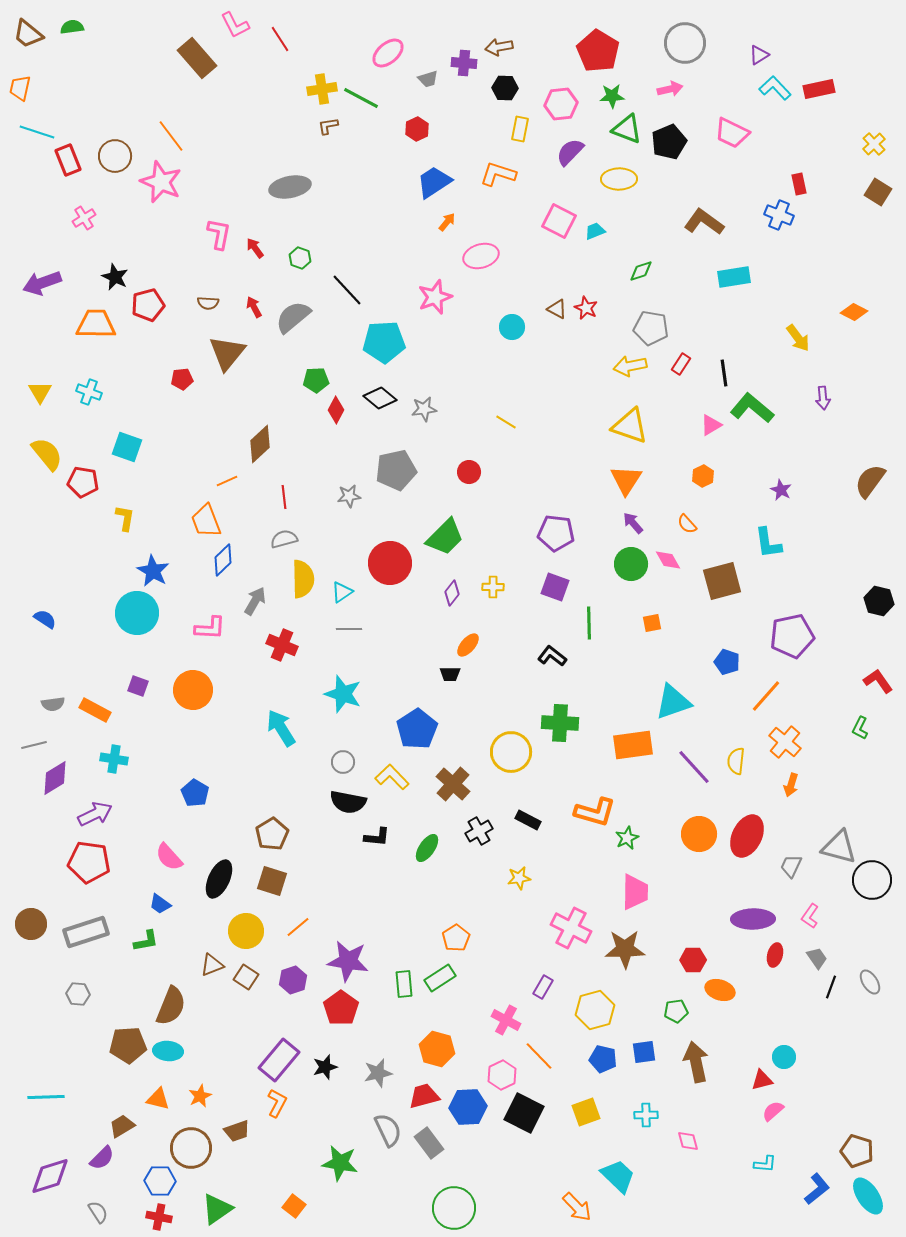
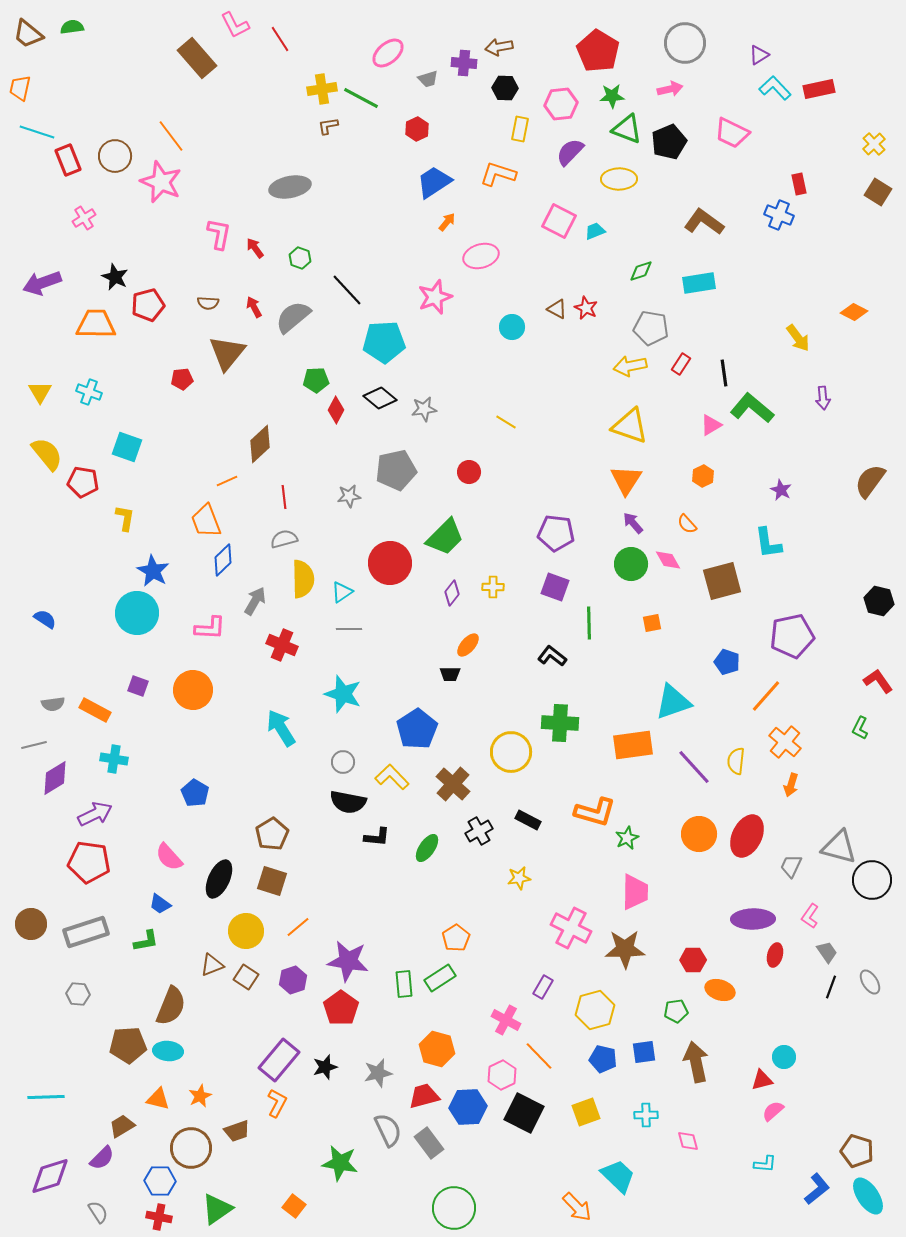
cyan rectangle at (734, 277): moved 35 px left, 6 px down
gray trapezoid at (817, 958): moved 10 px right, 6 px up
